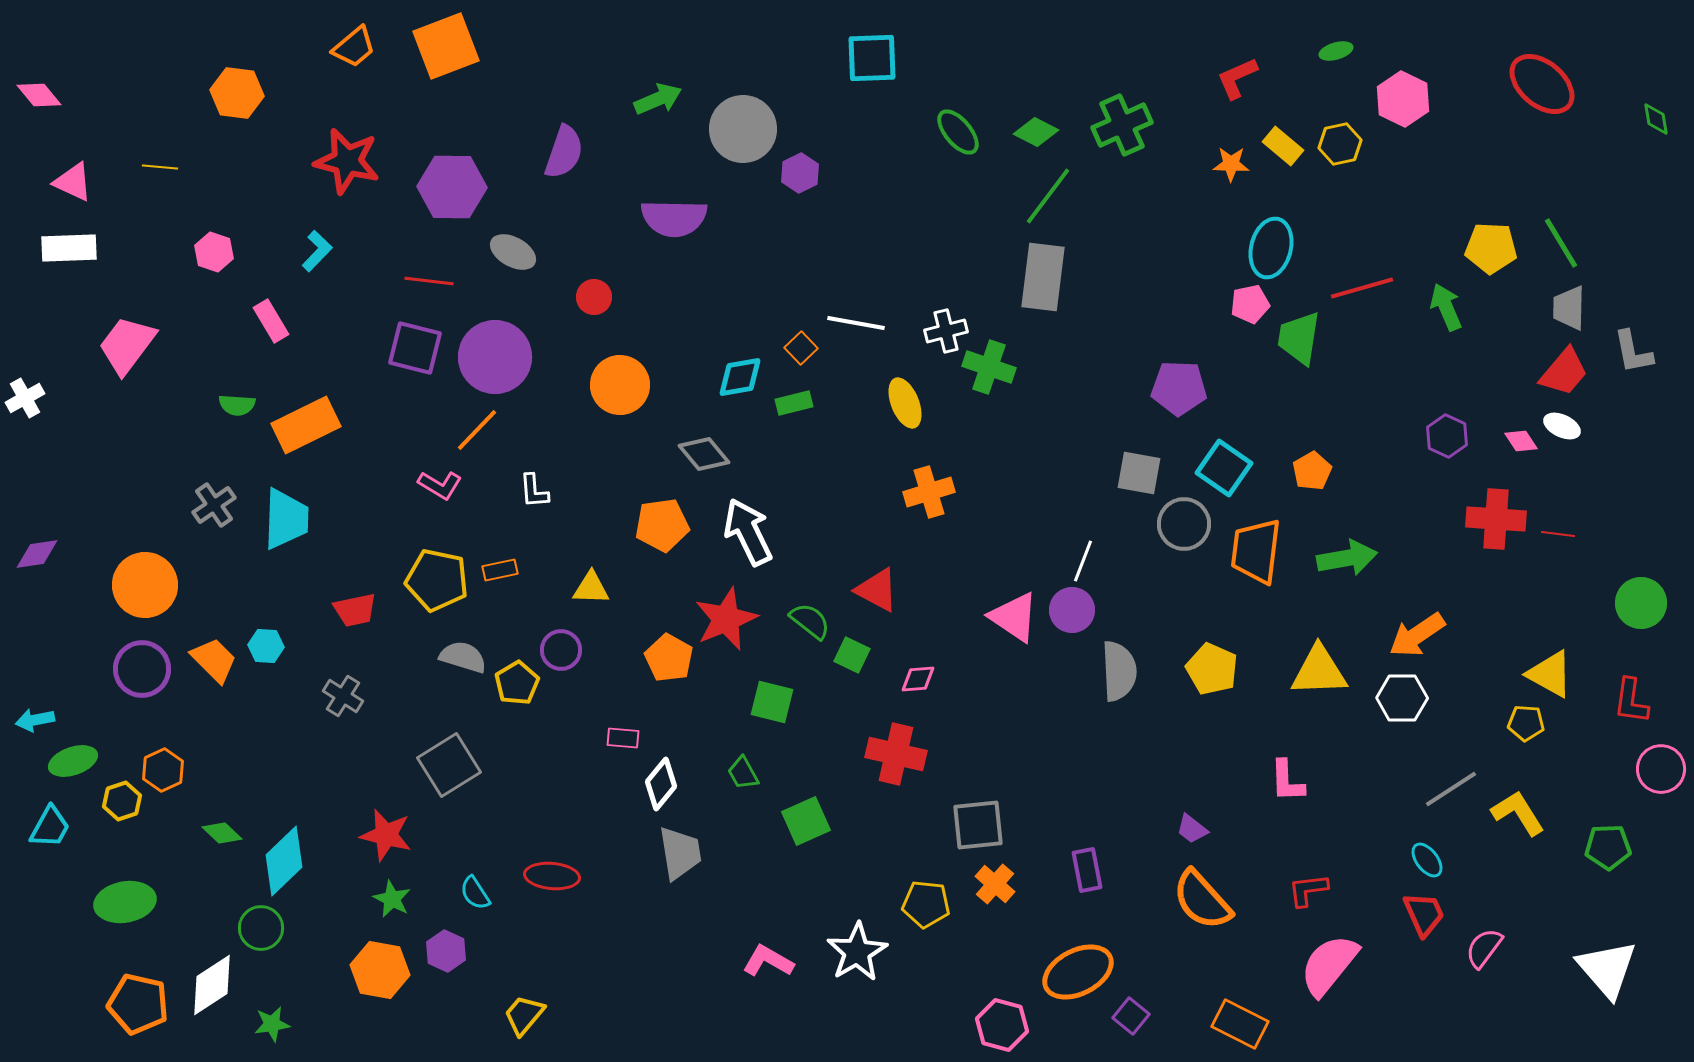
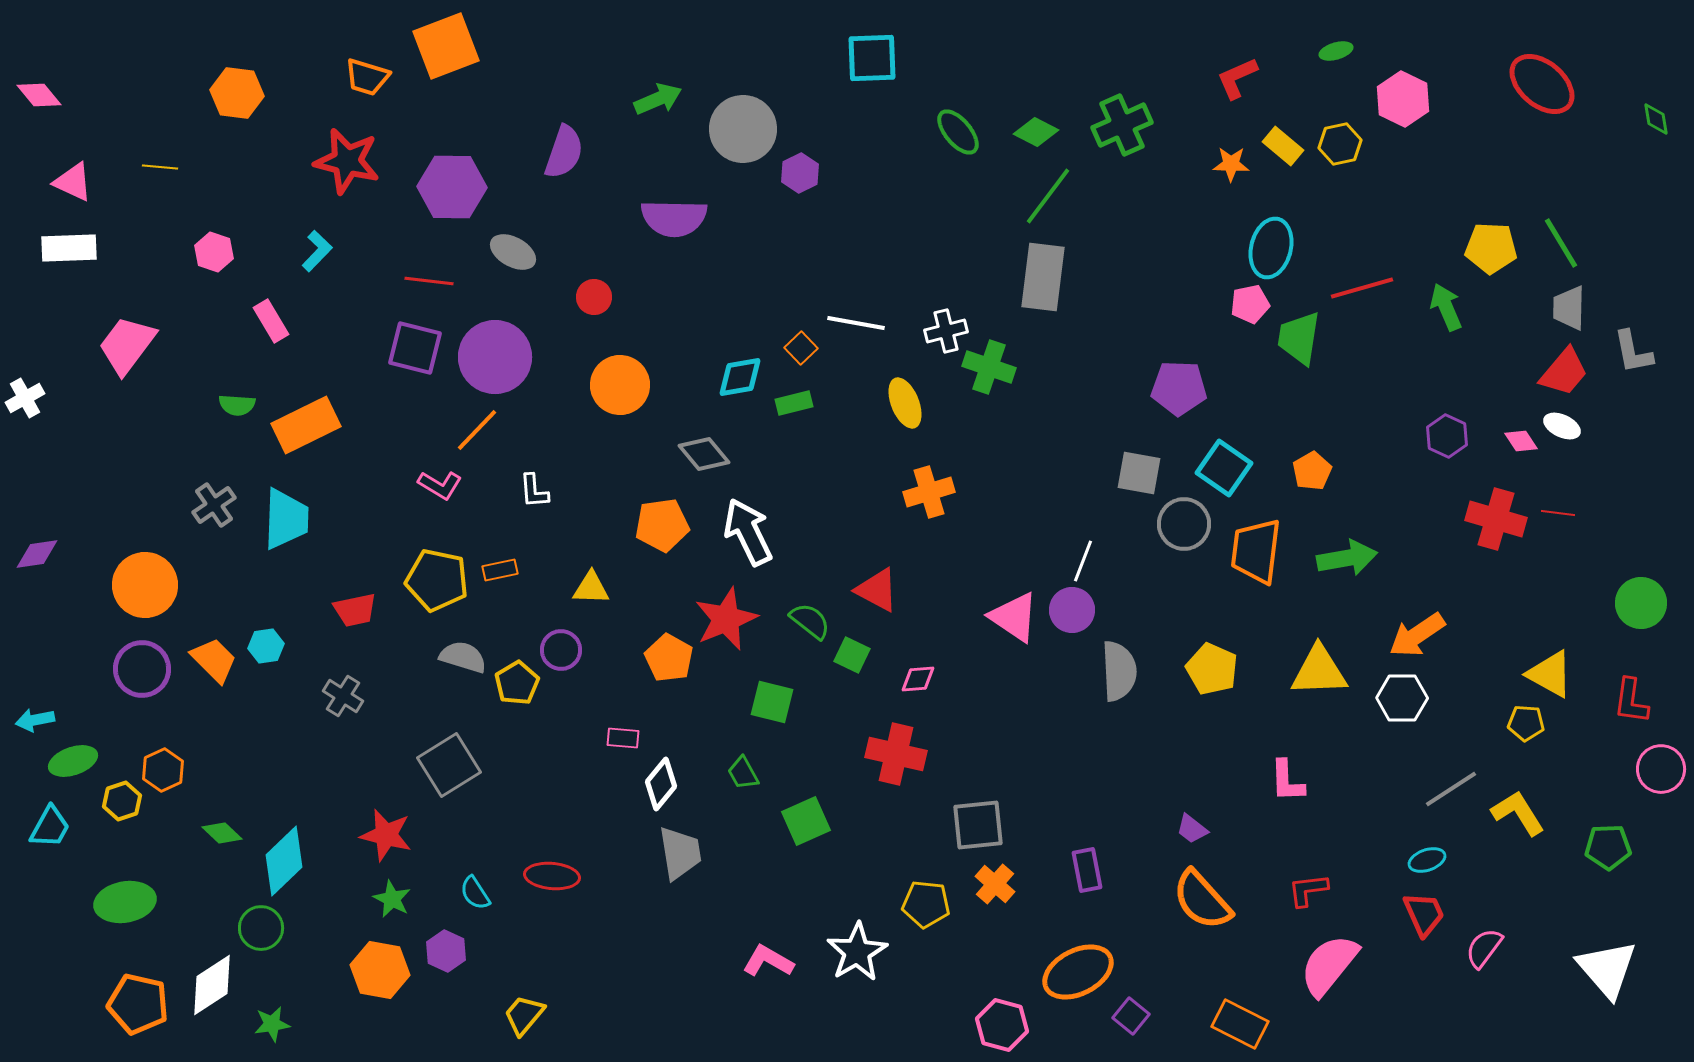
orange trapezoid at (354, 47): moved 13 px right, 30 px down; rotated 57 degrees clockwise
red cross at (1496, 519): rotated 12 degrees clockwise
red line at (1558, 534): moved 21 px up
cyan hexagon at (266, 646): rotated 12 degrees counterclockwise
cyan ellipse at (1427, 860): rotated 72 degrees counterclockwise
